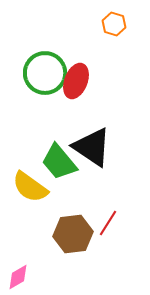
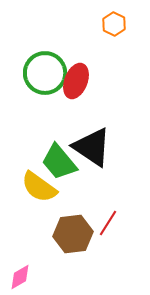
orange hexagon: rotated 10 degrees clockwise
yellow semicircle: moved 9 px right
pink diamond: moved 2 px right
